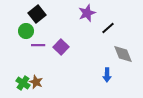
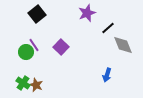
green circle: moved 21 px down
purple line: moved 4 px left; rotated 56 degrees clockwise
gray diamond: moved 9 px up
blue arrow: rotated 16 degrees clockwise
brown star: moved 3 px down
